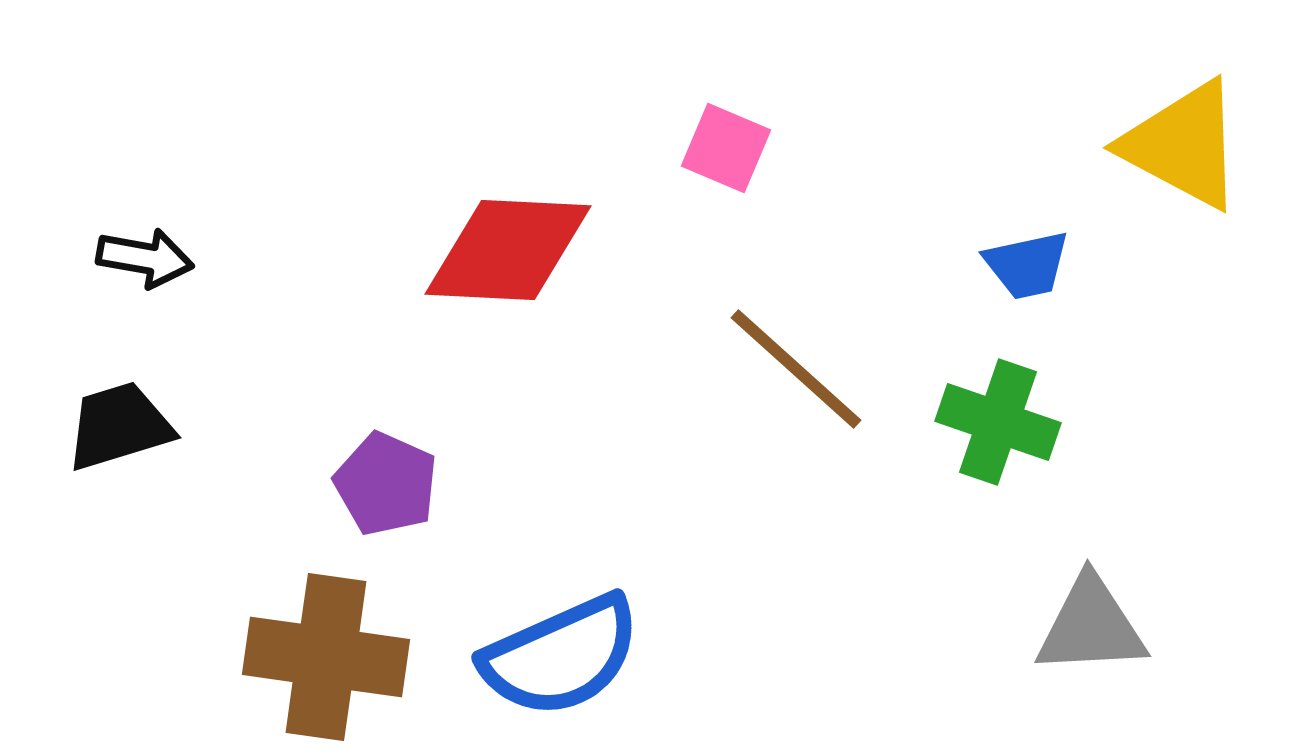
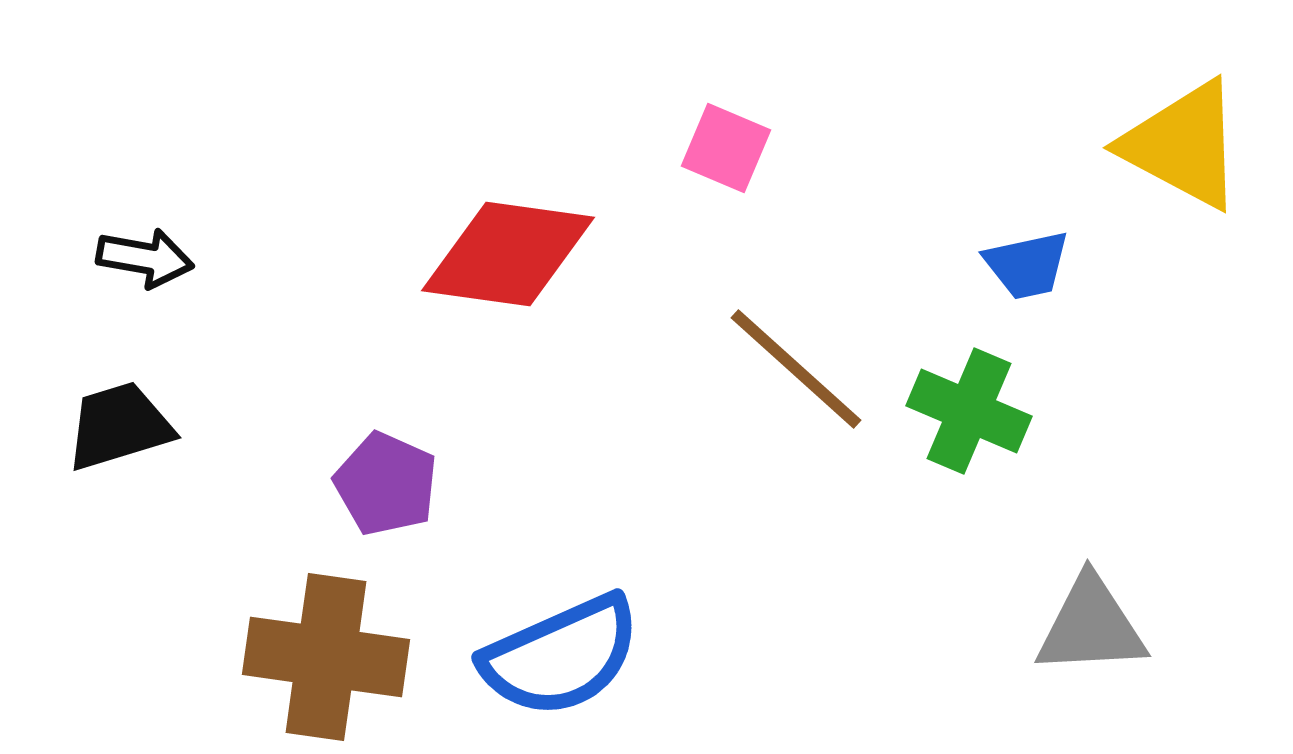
red diamond: moved 4 px down; rotated 5 degrees clockwise
green cross: moved 29 px left, 11 px up; rotated 4 degrees clockwise
